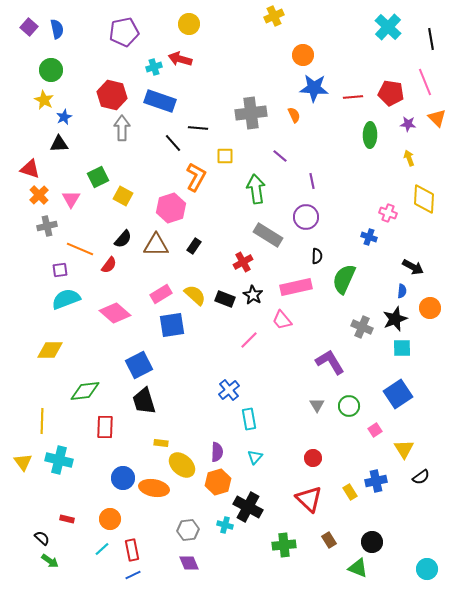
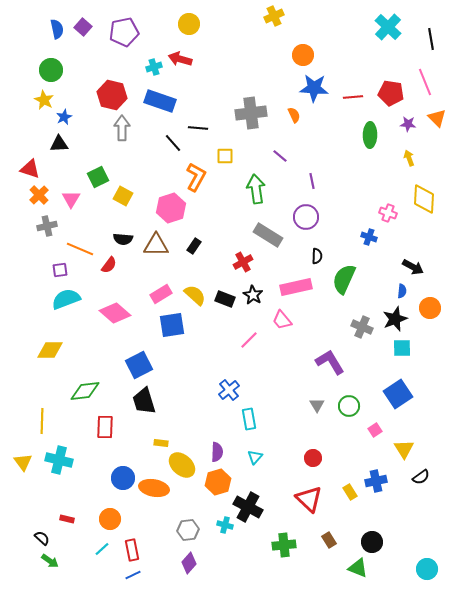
purple square at (29, 27): moved 54 px right
black semicircle at (123, 239): rotated 54 degrees clockwise
purple diamond at (189, 563): rotated 65 degrees clockwise
